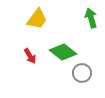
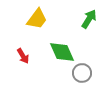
green arrow: moved 2 px left, 1 px down; rotated 48 degrees clockwise
green diamond: moved 1 px left; rotated 28 degrees clockwise
red arrow: moved 7 px left
